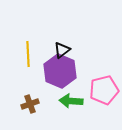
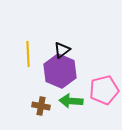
brown cross: moved 11 px right, 2 px down; rotated 30 degrees clockwise
